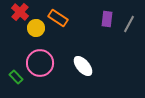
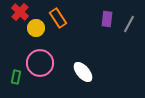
orange rectangle: rotated 24 degrees clockwise
white ellipse: moved 6 px down
green rectangle: rotated 56 degrees clockwise
